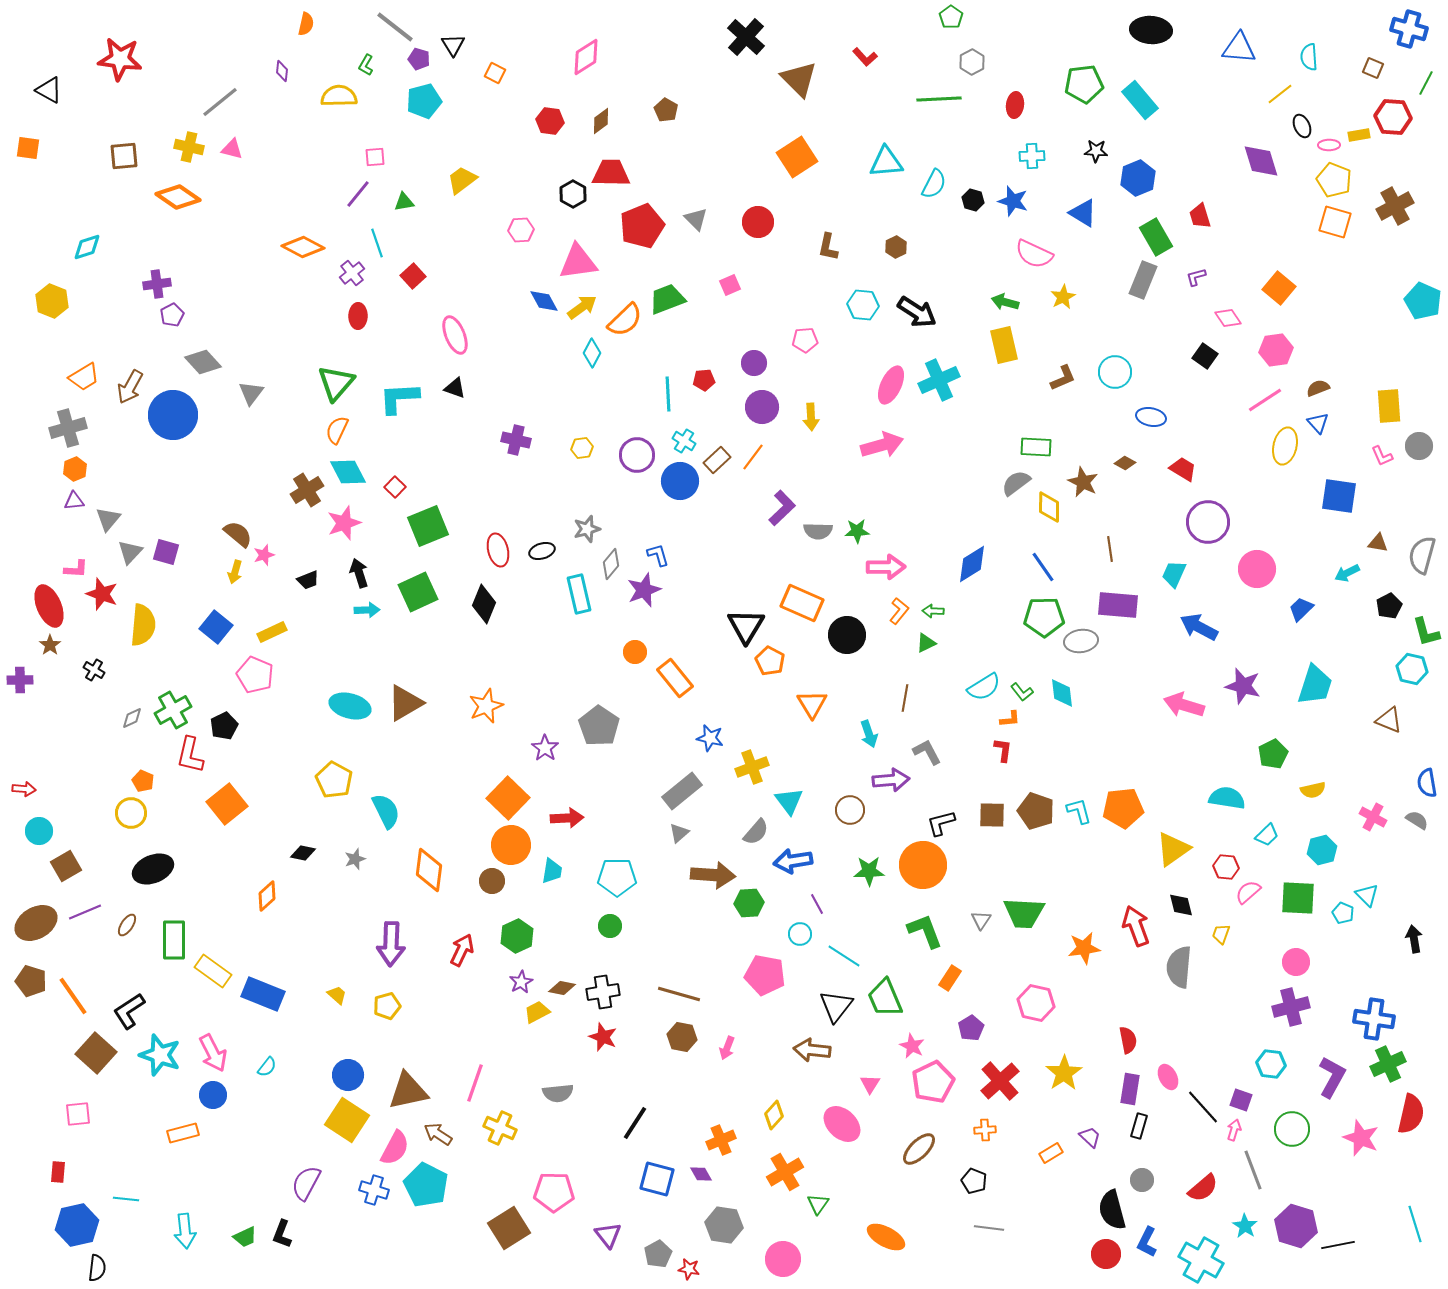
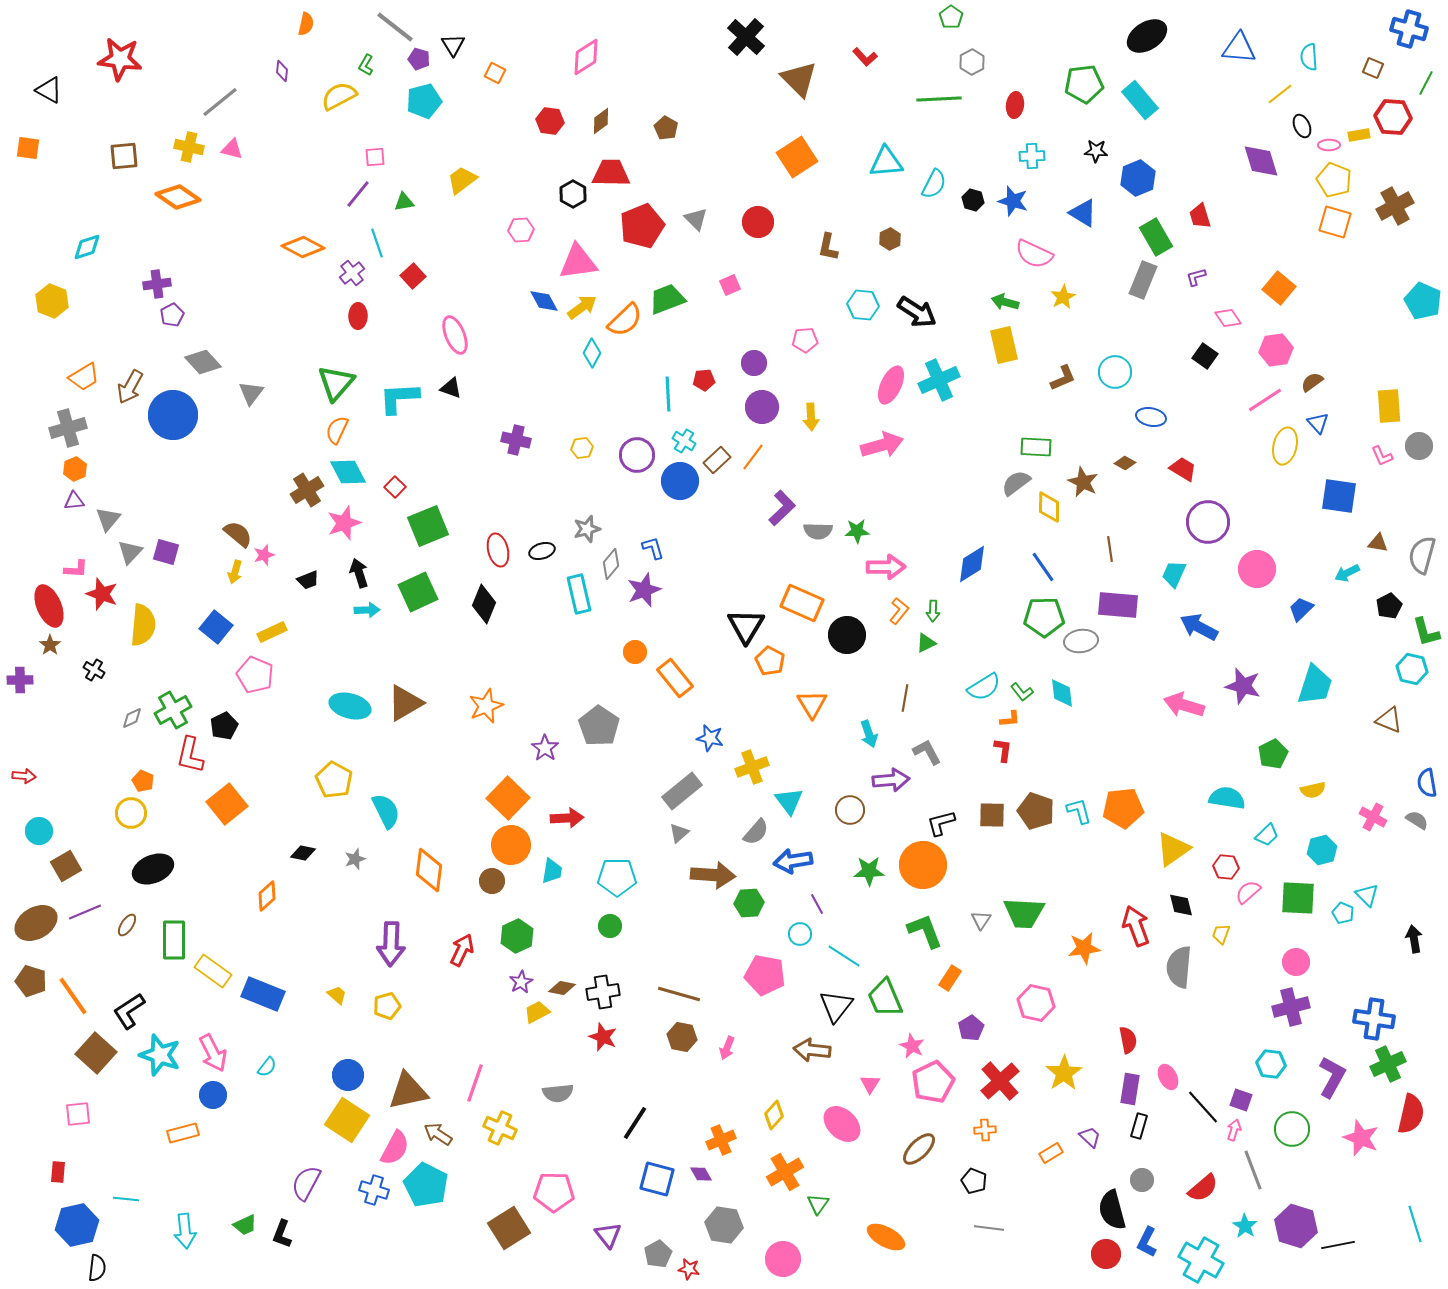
black ellipse at (1151, 30): moved 4 px left, 6 px down; rotated 36 degrees counterclockwise
yellow semicircle at (339, 96): rotated 27 degrees counterclockwise
brown pentagon at (666, 110): moved 18 px down
brown hexagon at (896, 247): moved 6 px left, 8 px up
black triangle at (455, 388): moved 4 px left
brown semicircle at (1318, 388): moved 6 px left, 6 px up; rotated 15 degrees counterclockwise
blue L-shape at (658, 555): moved 5 px left, 7 px up
green arrow at (933, 611): rotated 90 degrees counterclockwise
red arrow at (24, 789): moved 13 px up
green trapezoid at (245, 1237): moved 12 px up
